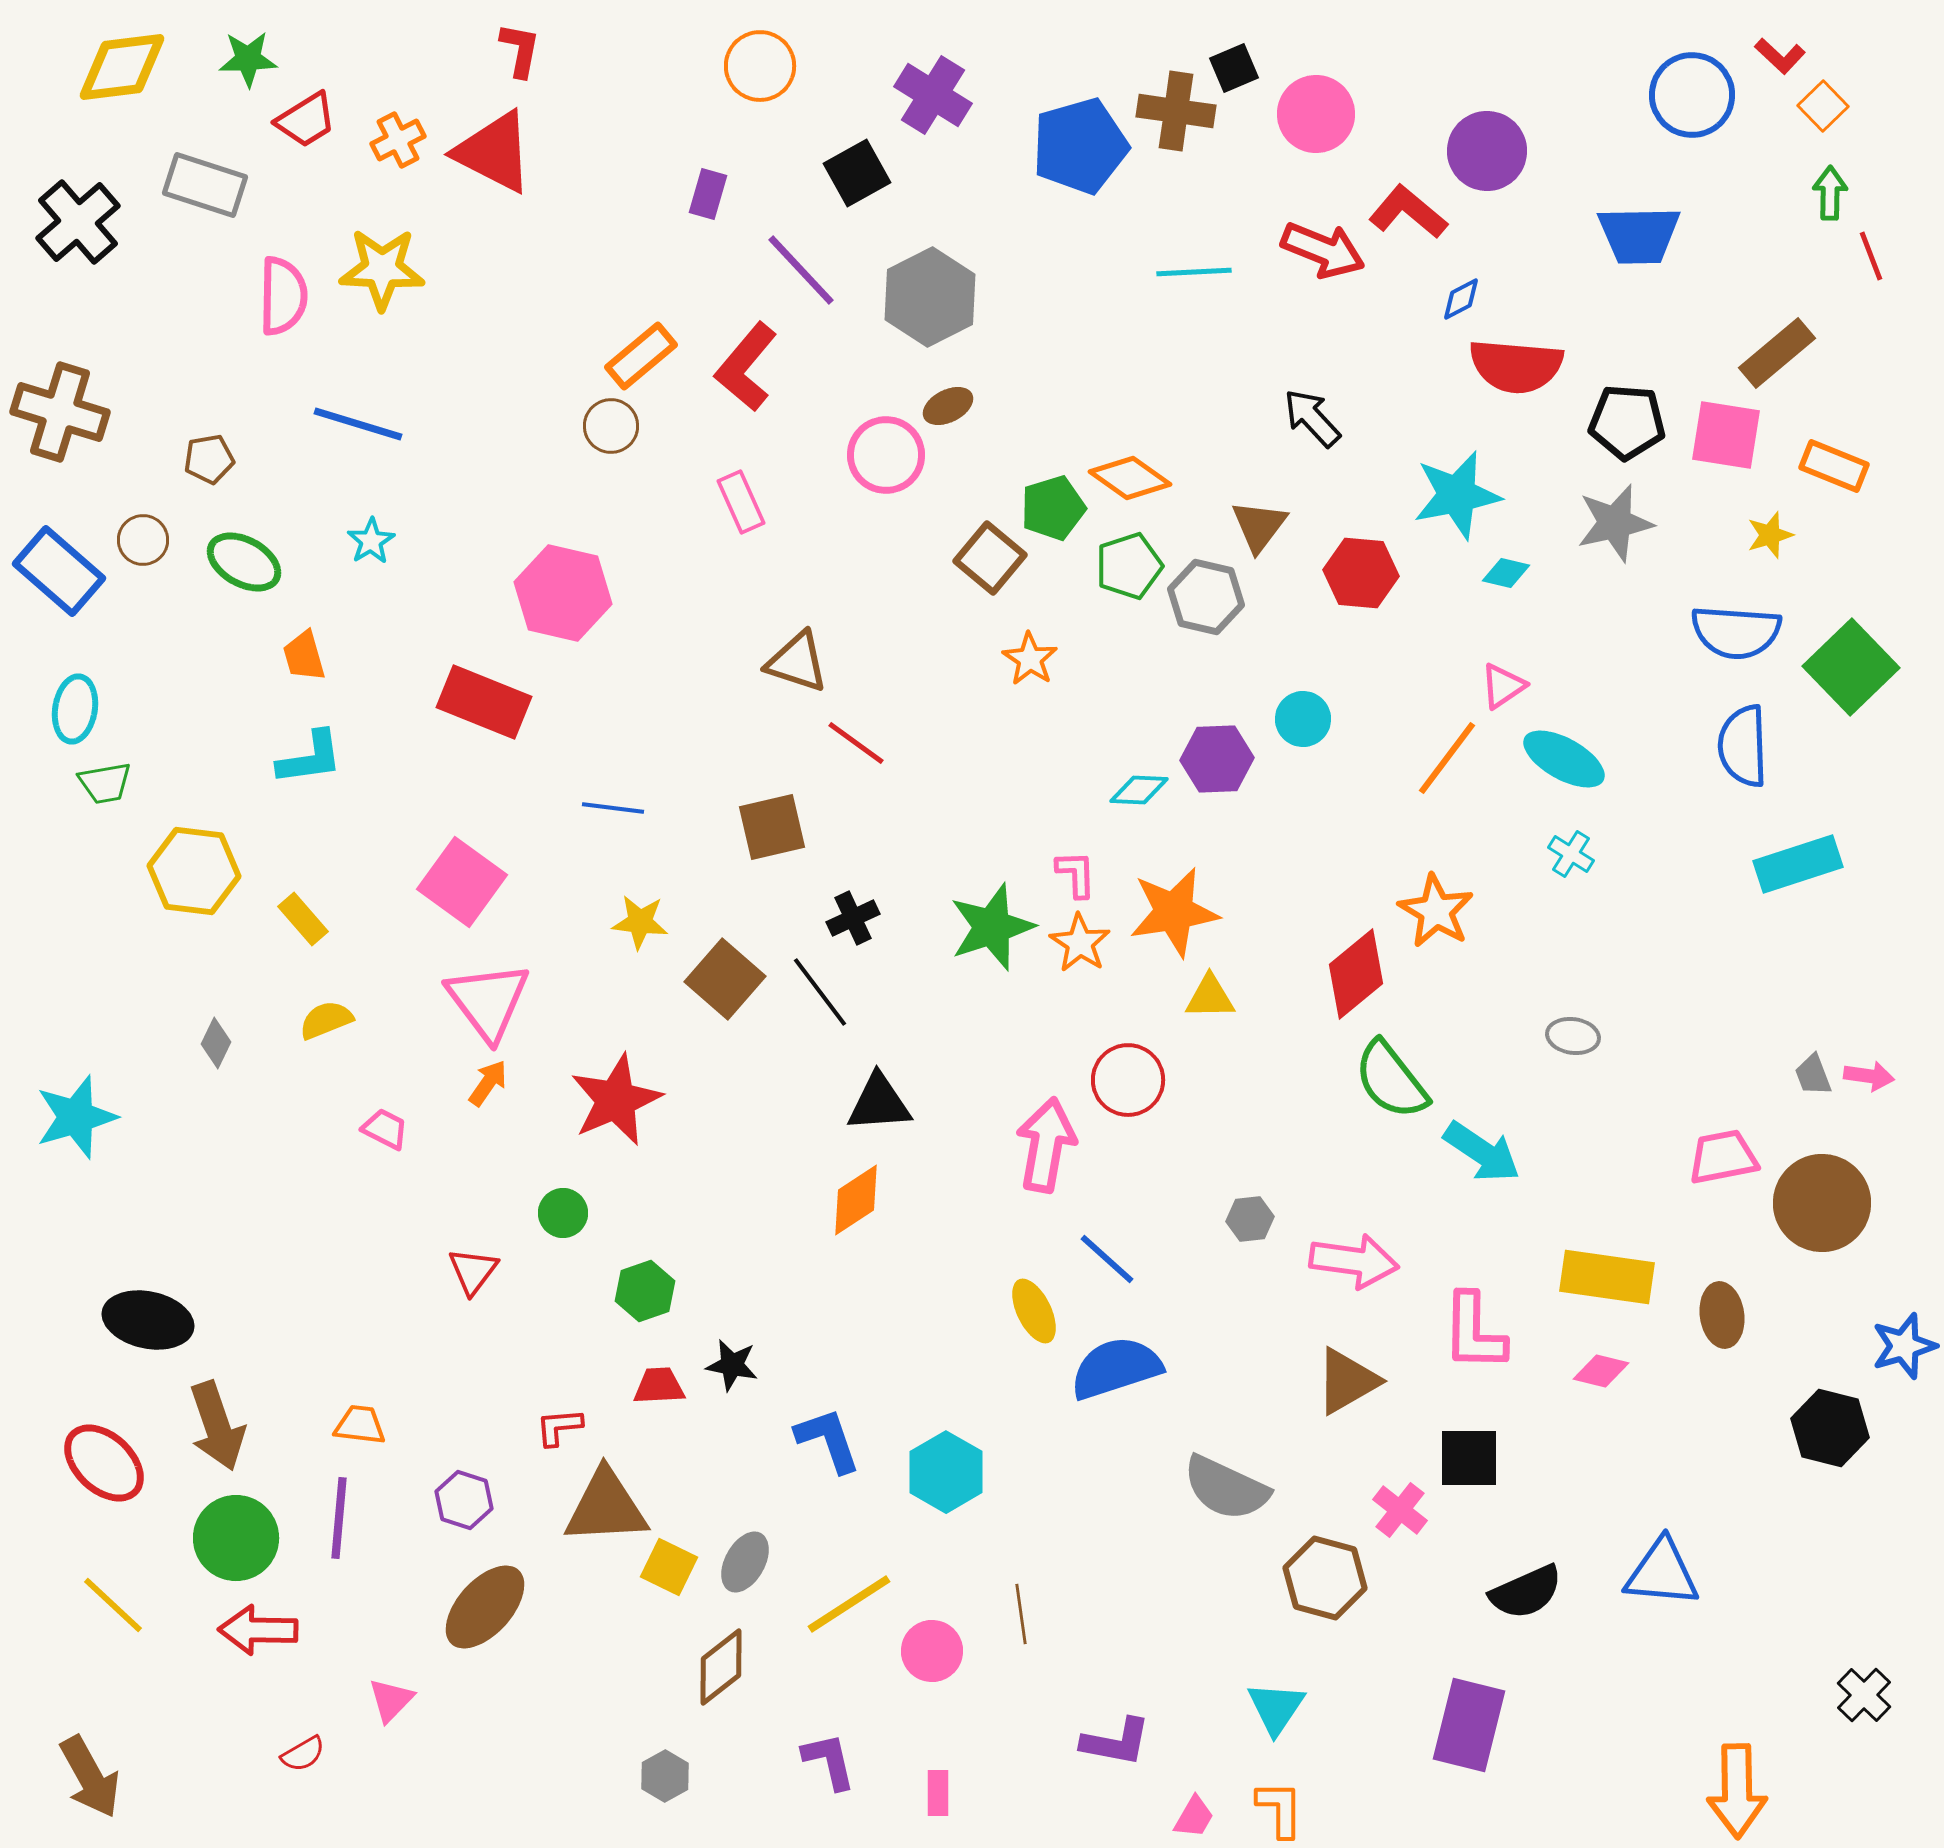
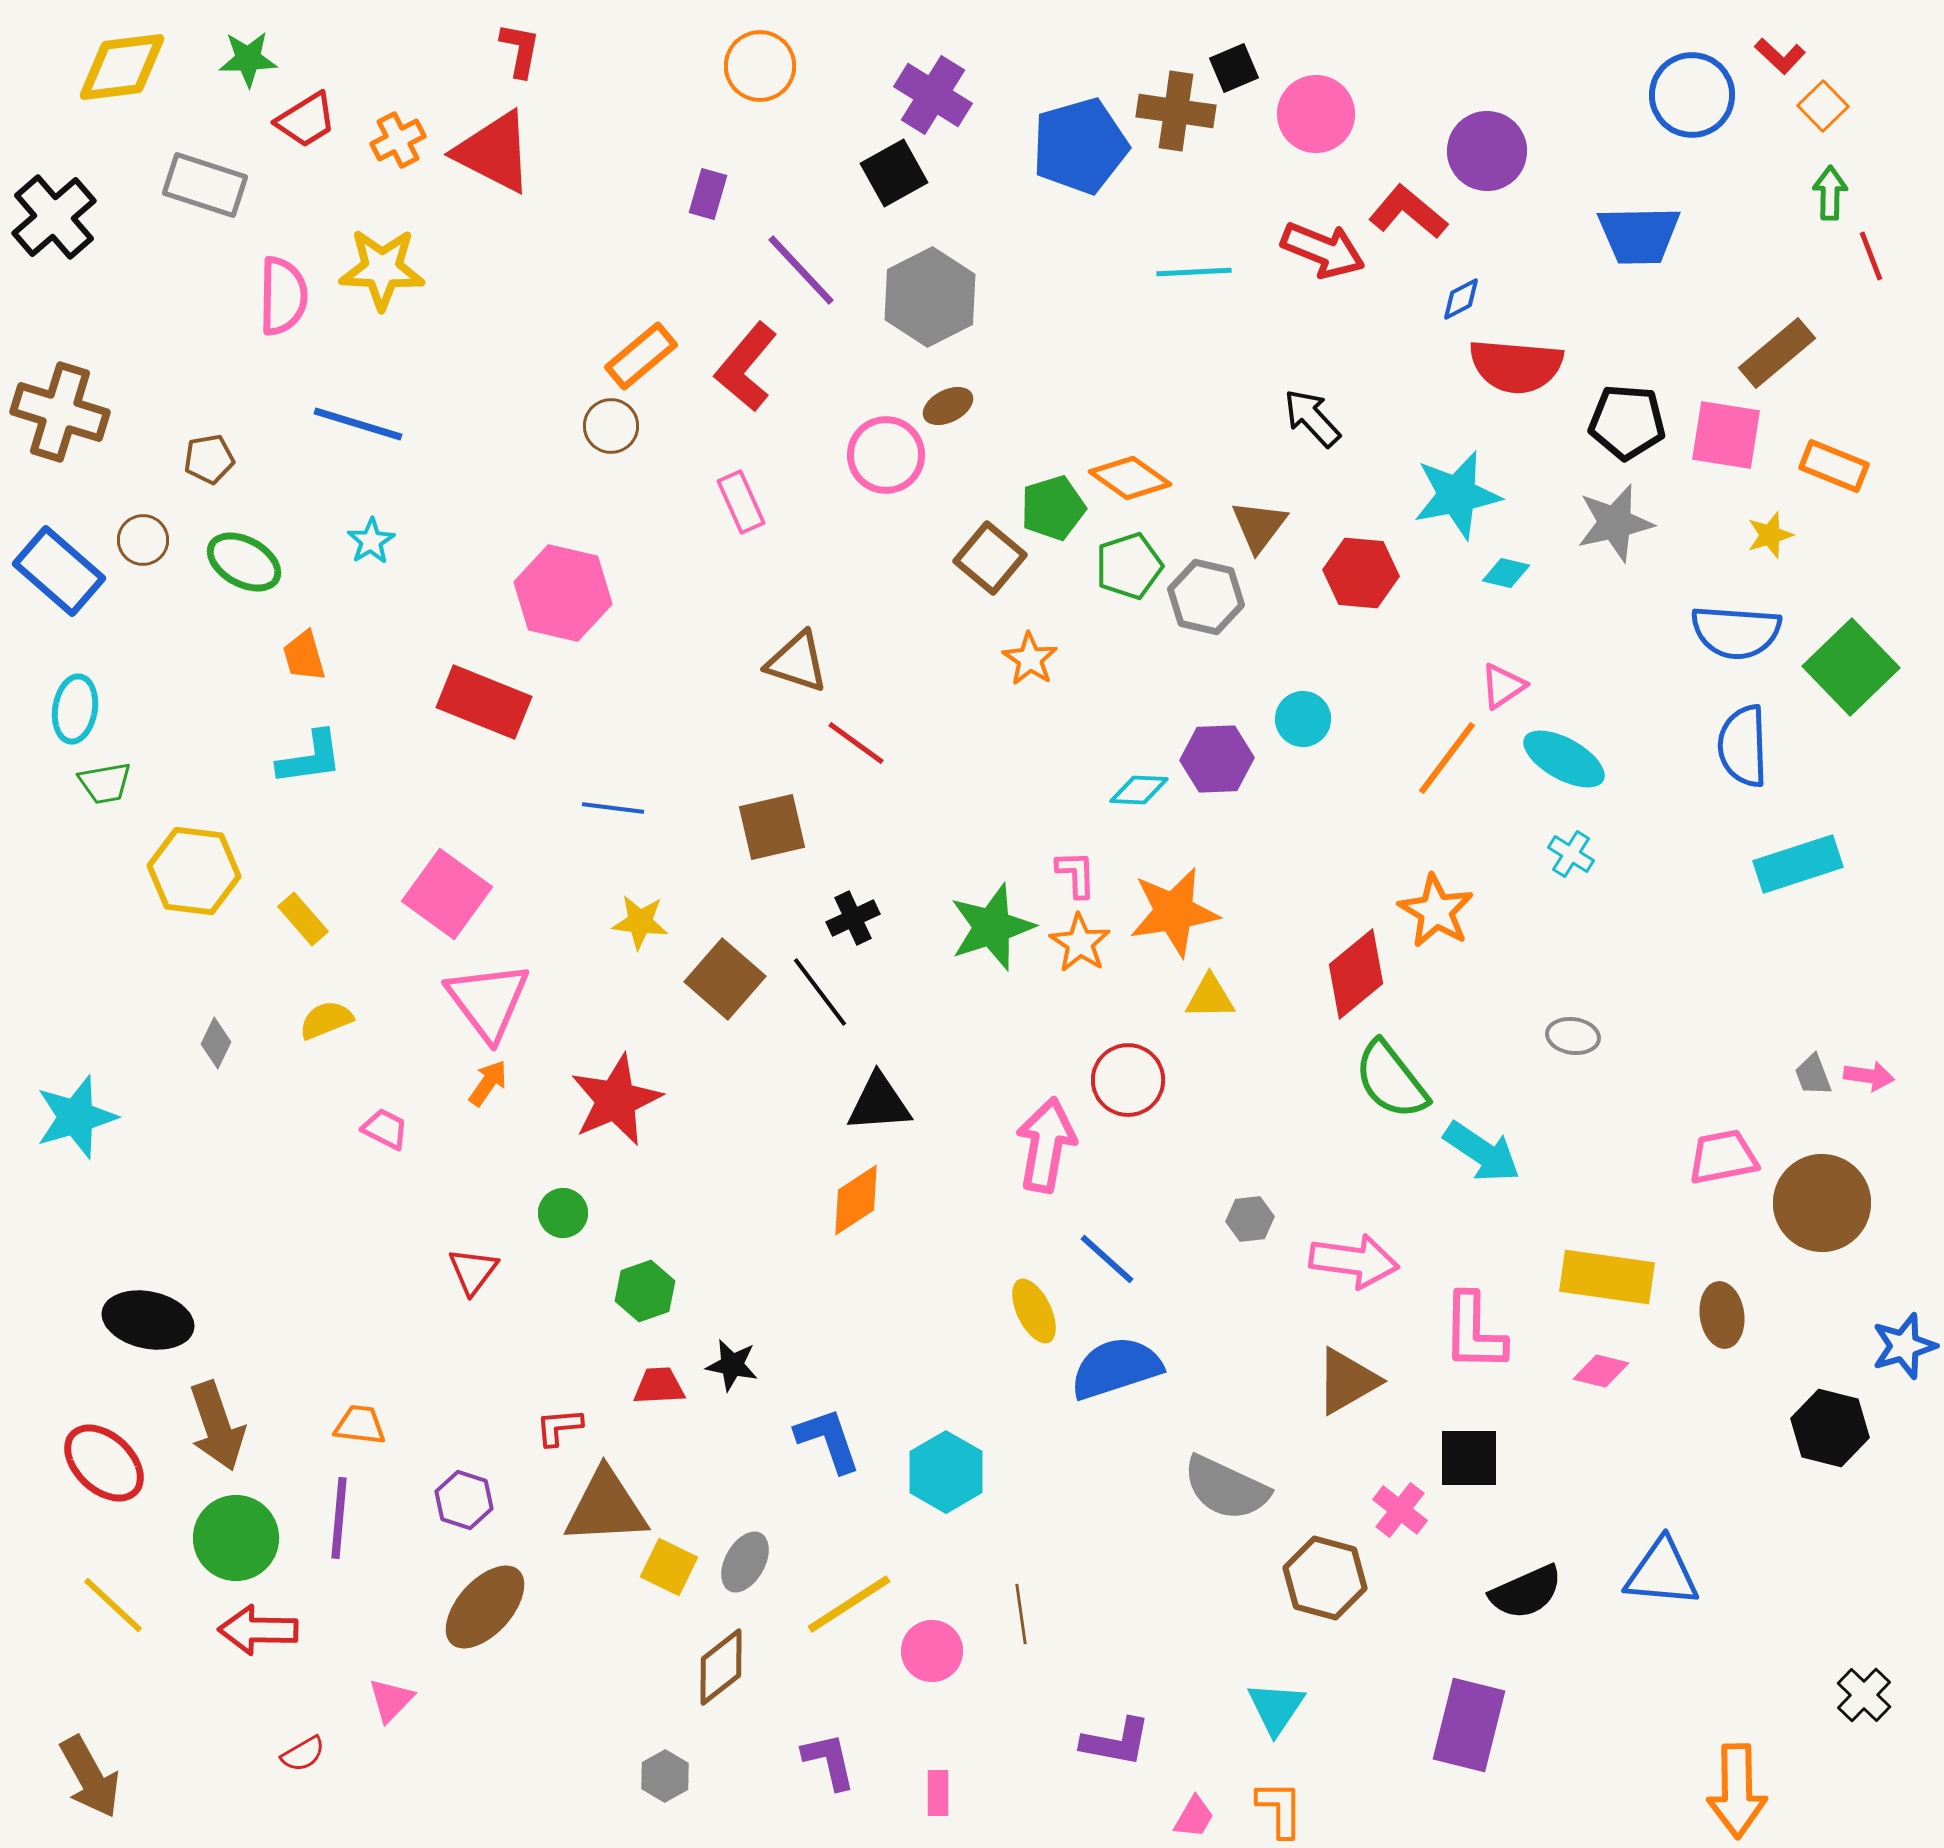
black square at (857, 173): moved 37 px right
black cross at (78, 222): moved 24 px left, 5 px up
pink square at (462, 882): moved 15 px left, 12 px down
